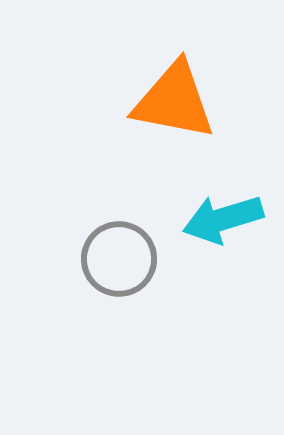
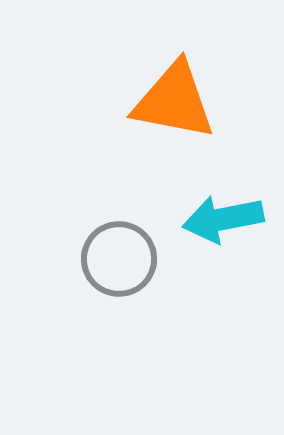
cyan arrow: rotated 6 degrees clockwise
